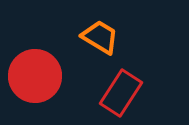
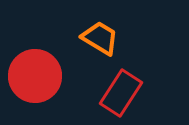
orange trapezoid: moved 1 px down
